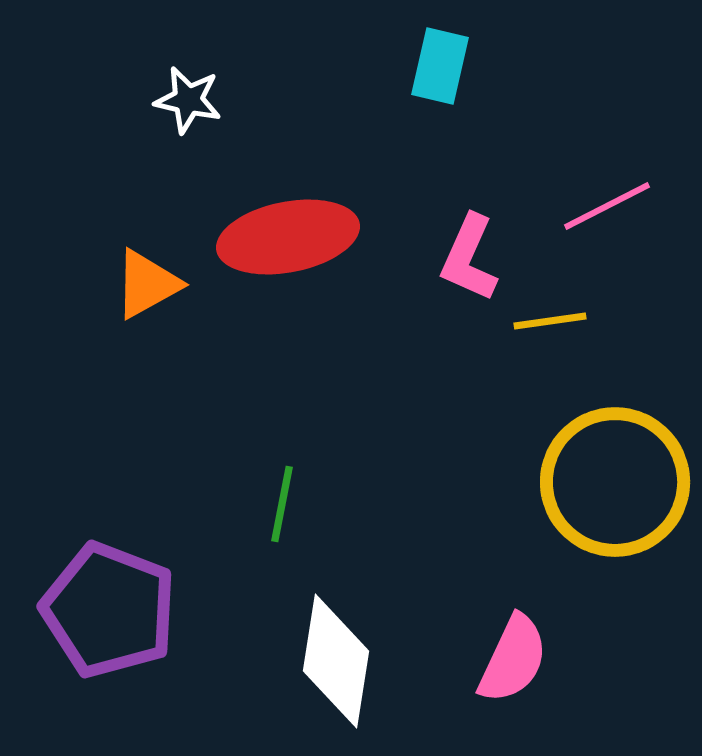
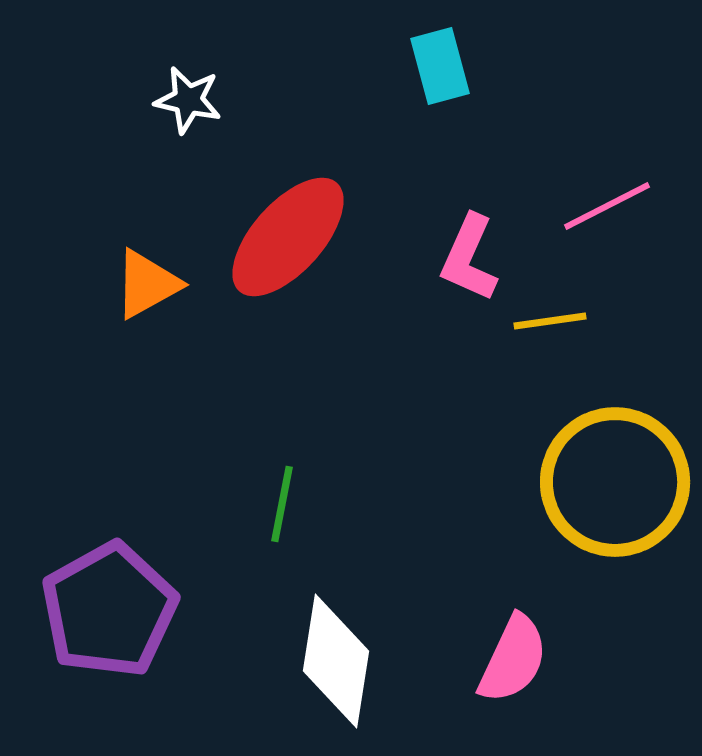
cyan rectangle: rotated 28 degrees counterclockwise
red ellipse: rotated 37 degrees counterclockwise
purple pentagon: rotated 22 degrees clockwise
